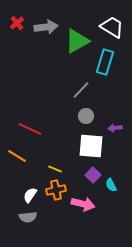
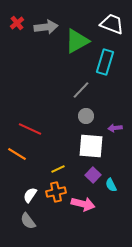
white trapezoid: moved 3 px up; rotated 10 degrees counterclockwise
orange line: moved 2 px up
yellow line: moved 3 px right; rotated 48 degrees counterclockwise
orange cross: moved 2 px down
gray semicircle: moved 4 px down; rotated 60 degrees clockwise
